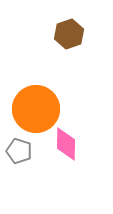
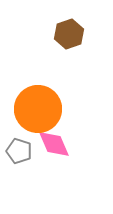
orange circle: moved 2 px right
pink diamond: moved 12 px left; rotated 24 degrees counterclockwise
